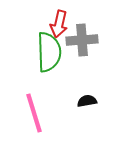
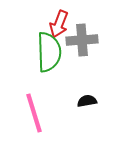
red arrow: rotated 8 degrees clockwise
